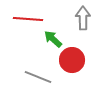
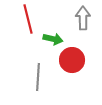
red line: rotated 72 degrees clockwise
green arrow: rotated 150 degrees clockwise
gray line: rotated 72 degrees clockwise
